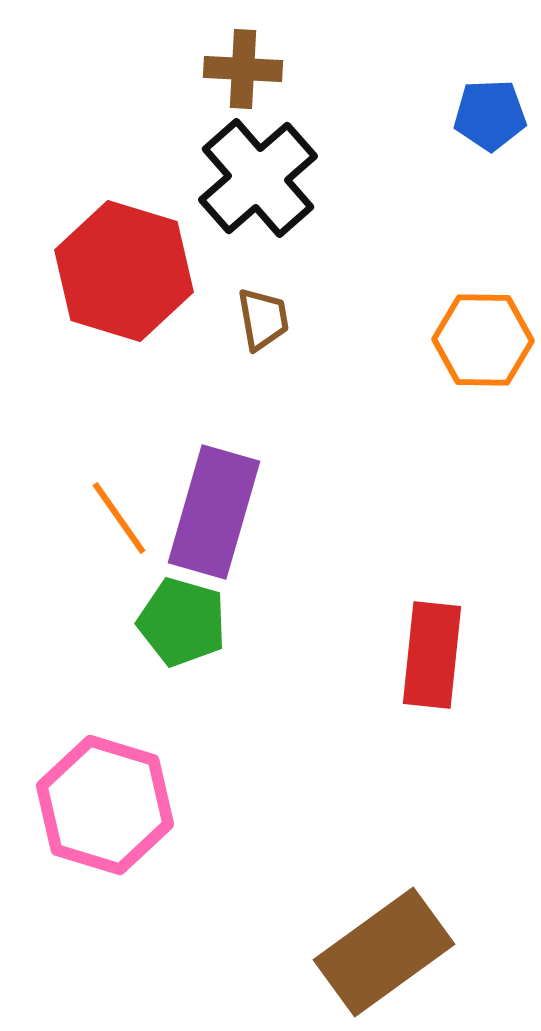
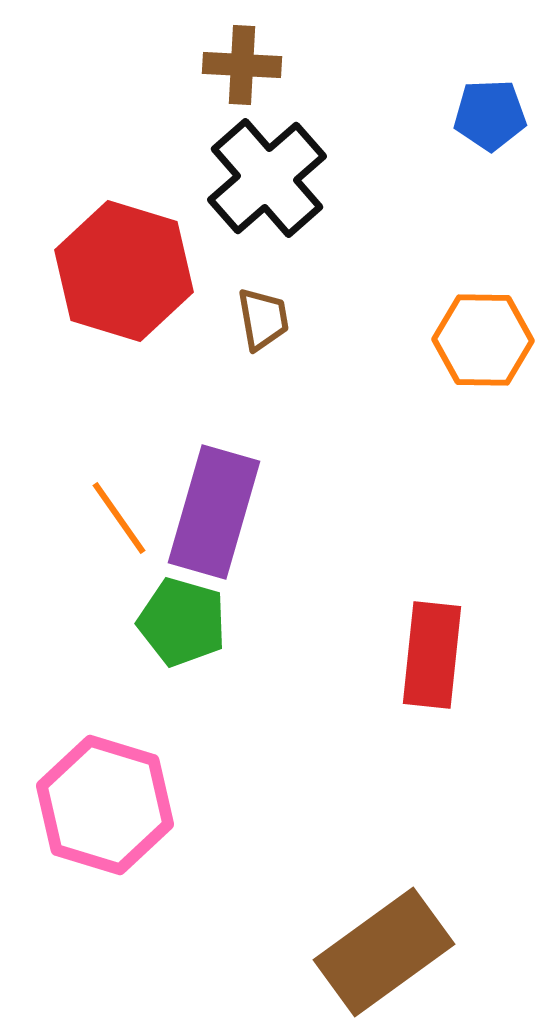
brown cross: moved 1 px left, 4 px up
black cross: moved 9 px right
